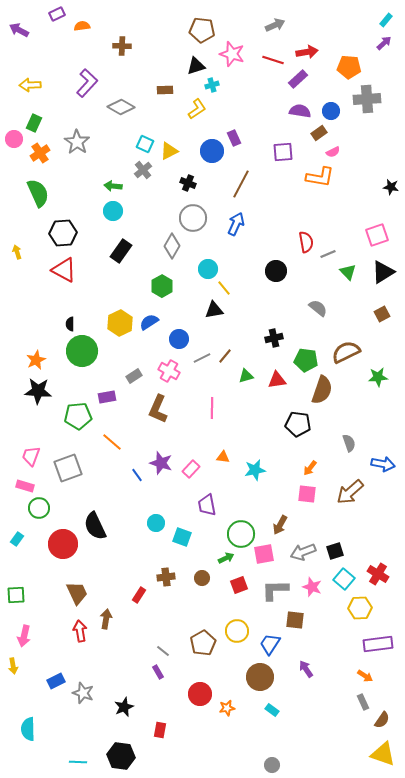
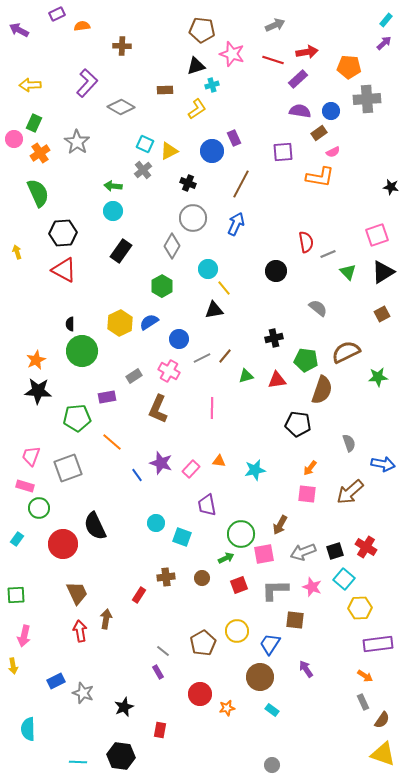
green pentagon at (78, 416): moved 1 px left, 2 px down
orange triangle at (223, 457): moved 4 px left, 4 px down
red cross at (378, 574): moved 12 px left, 27 px up
